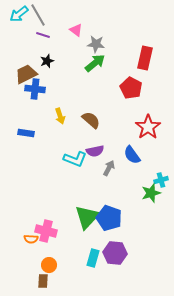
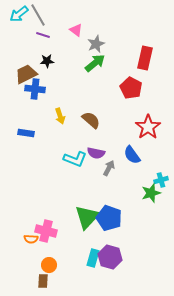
gray star: rotated 30 degrees counterclockwise
black star: rotated 16 degrees clockwise
purple semicircle: moved 1 px right, 2 px down; rotated 24 degrees clockwise
purple hexagon: moved 5 px left, 4 px down; rotated 10 degrees clockwise
